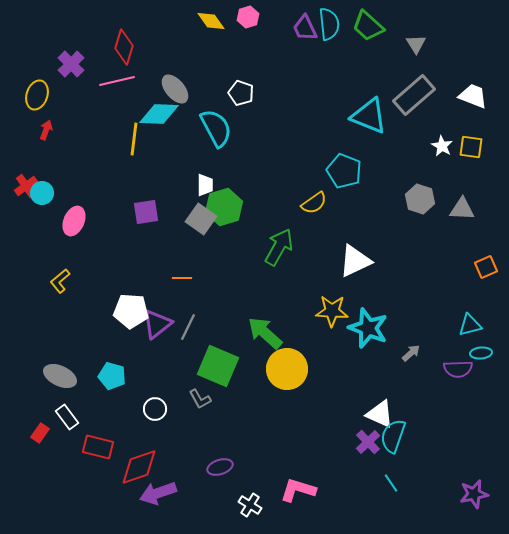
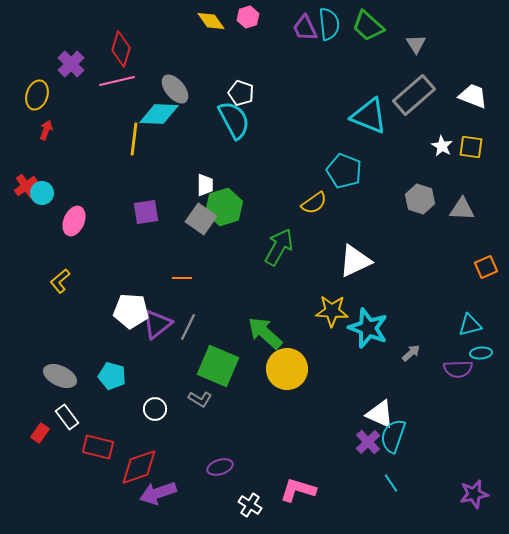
red diamond at (124, 47): moved 3 px left, 2 px down
cyan semicircle at (216, 128): moved 18 px right, 8 px up
gray L-shape at (200, 399): rotated 30 degrees counterclockwise
